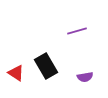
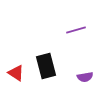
purple line: moved 1 px left, 1 px up
black rectangle: rotated 15 degrees clockwise
